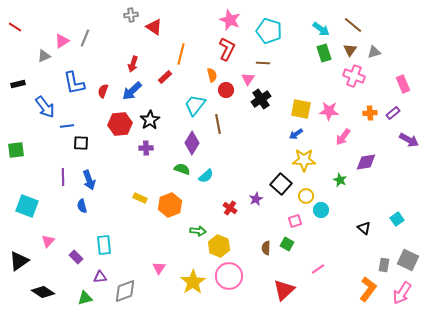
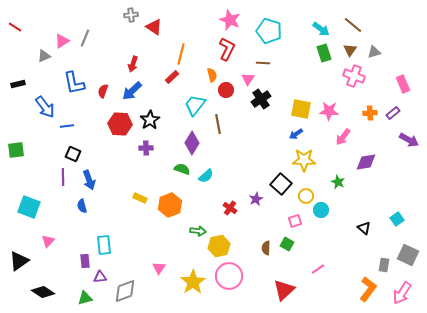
red rectangle at (165, 77): moved 7 px right
red hexagon at (120, 124): rotated 10 degrees clockwise
black square at (81, 143): moved 8 px left, 11 px down; rotated 21 degrees clockwise
green star at (340, 180): moved 2 px left, 2 px down
cyan square at (27, 206): moved 2 px right, 1 px down
yellow hexagon at (219, 246): rotated 25 degrees clockwise
purple rectangle at (76, 257): moved 9 px right, 4 px down; rotated 40 degrees clockwise
gray square at (408, 260): moved 5 px up
